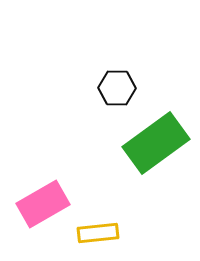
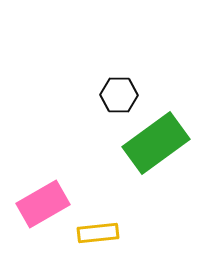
black hexagon: moved 2 px right, 7 px down
